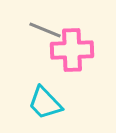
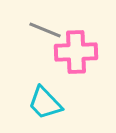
pink cross: moved 4 px right, 2 px down
